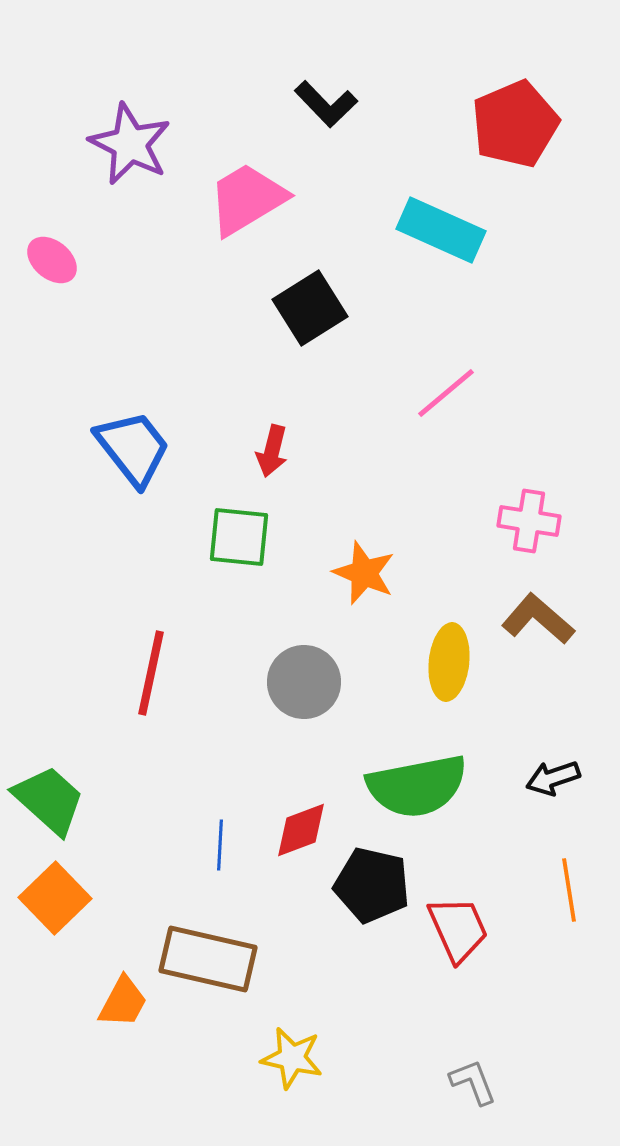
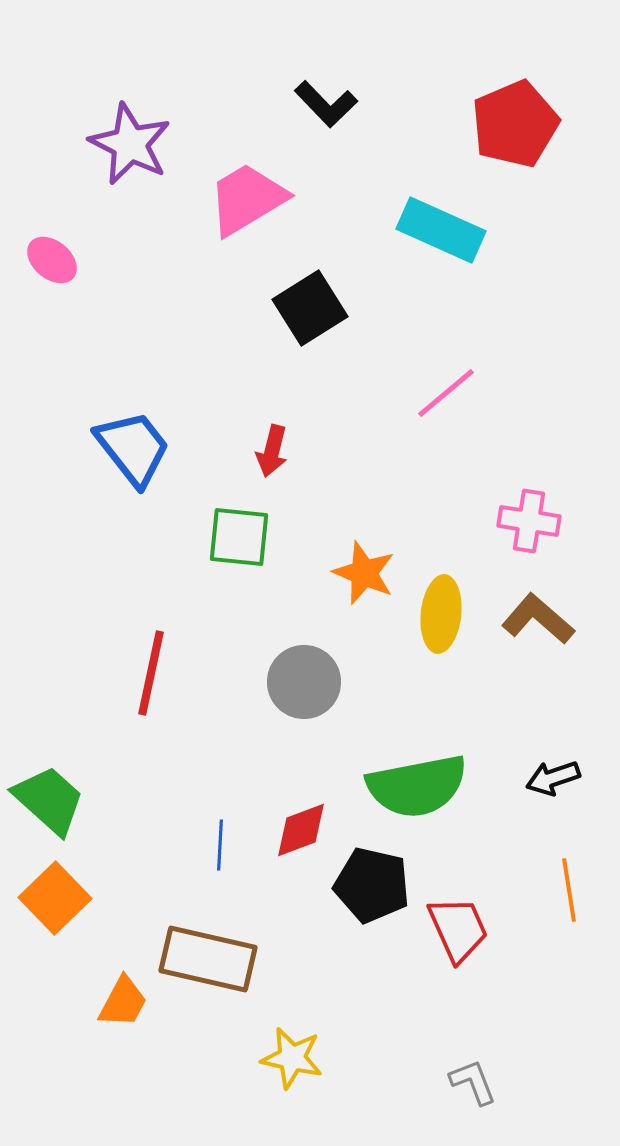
yellow ellipse: moved 8 px left, 48 px up
